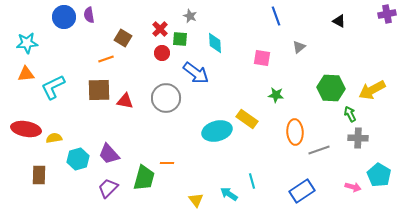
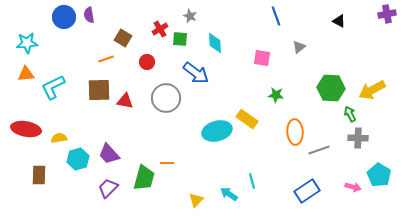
red cross at (160, 29): rotated 14 degrees clockwise
red circle at (162, 53): moved 15 px left, 9 px down
yellow semicircle at (54, 138): moved 5 px right
blue rectangle at (302, 191): moved 5 px right
yellow triangle at (196, 200): rotated 21 degrees clockwise
